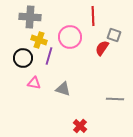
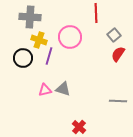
red line: moved 3 px right, 3 px up
gray square: rotated 32 degrees clockwise
red semicircle: moved 16 px right, 6 px down
pink triangle: moved 11 px right, 7 px down; rotated 24 degrees counterclockwise
gray line: moved 3 px right, 2 px down
red cross: moved 1 px left, 1 px down
